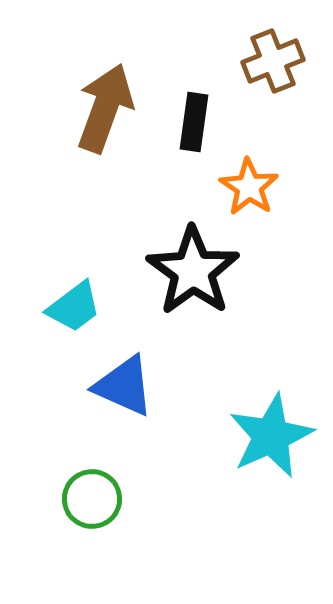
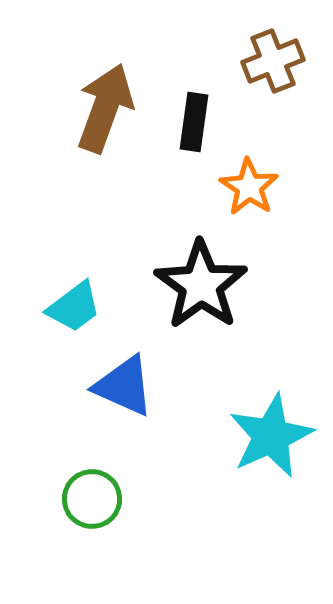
black star: moved 8 px right, 14 px down
